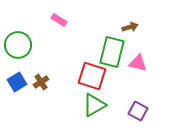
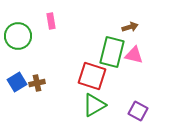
pink rectangle: moved 8 px left, 1 px down; rotated 49 degrees clockwise
green circle: moved 9 px up
pink triangle: moved 4 px left, 8 px up
brown cross: moved 4 px left, 1 px down; rotated 21 degrees clockwise
